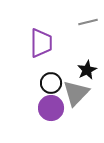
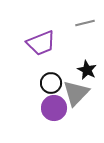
gray line: moved 3 px left, 1 px down
purple trapezoid: rotated 68 degrees clockwise
black star: rotated 18 degrees counterclockwise
purple circle: moved 3 px right
